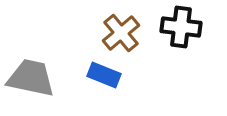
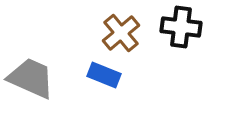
gray trapezoid: rotated 12 degrees clockwise
